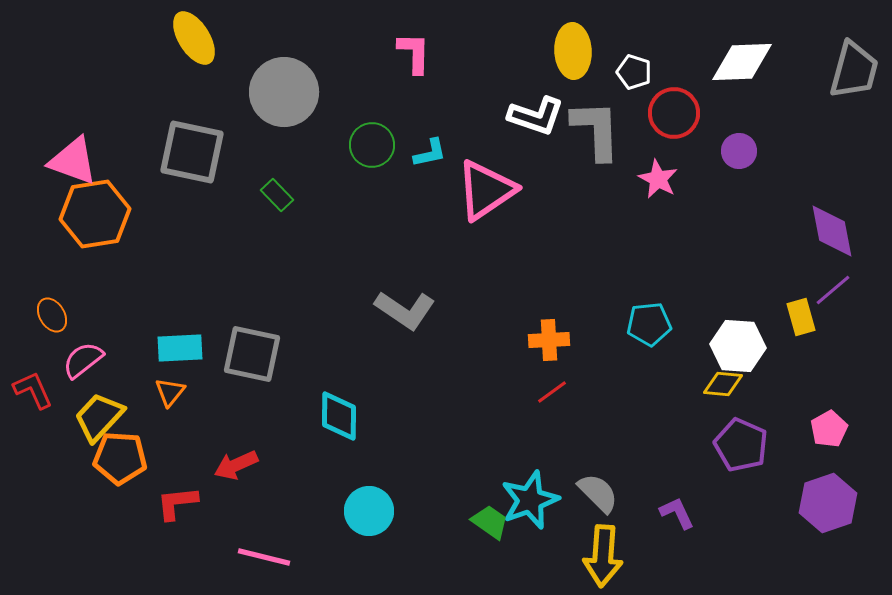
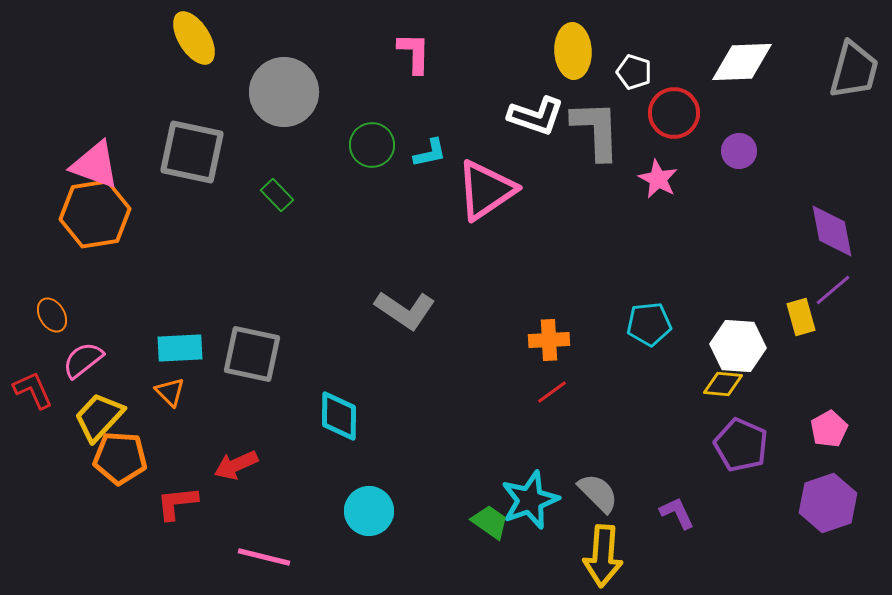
pink triangle at (73, 161): moved 22 px right, 4 px down
orange triangle at (170, 392): rotated 24 degrees counterclockwise
